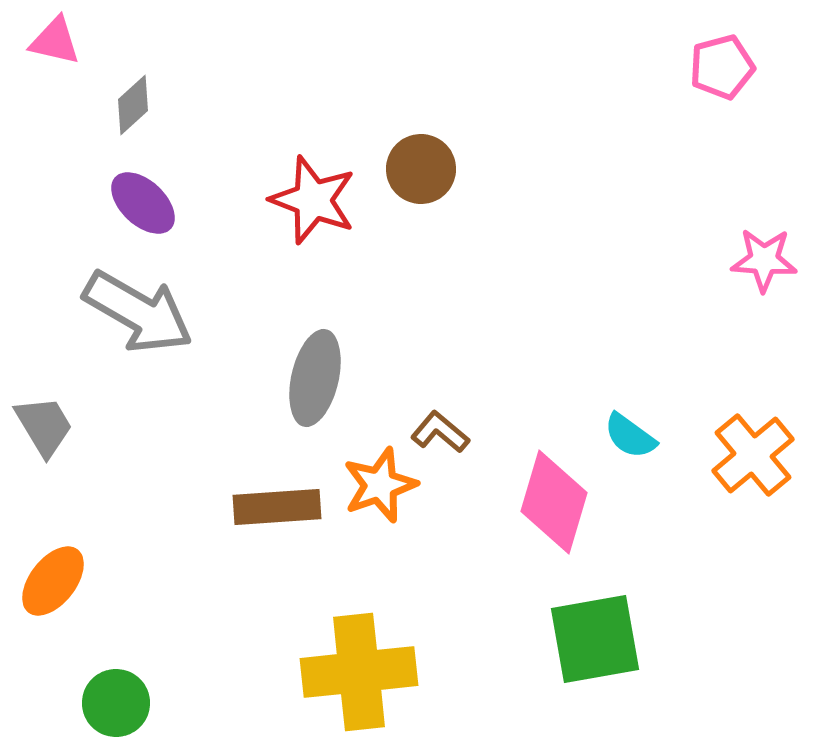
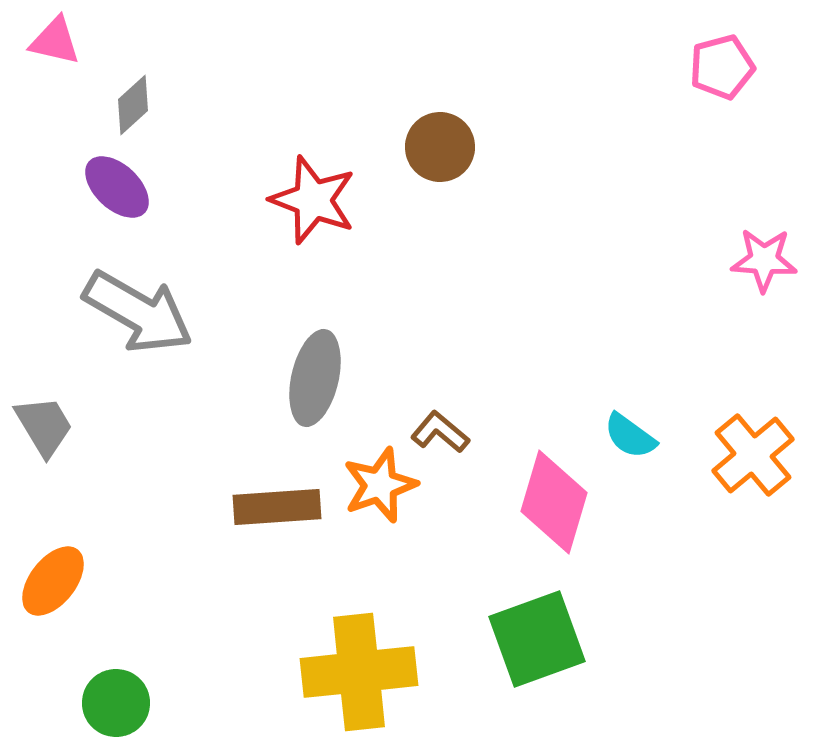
brown circle: moved 19 px right, 22 px up
purple ellipse: moved 26 px left, 16 px up
green square: moved 58 px left; rotated 10 degrees counterclockwise
